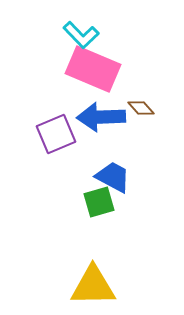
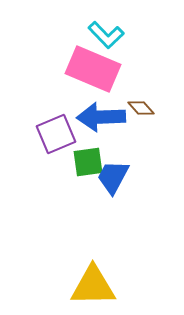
cyan L-shape: moved 25 px right
blue trapezoid: rotated 90 degrees counterclockwise
green square: moved 11 px left, 40 px up; rotated 8 degrees clockwise
